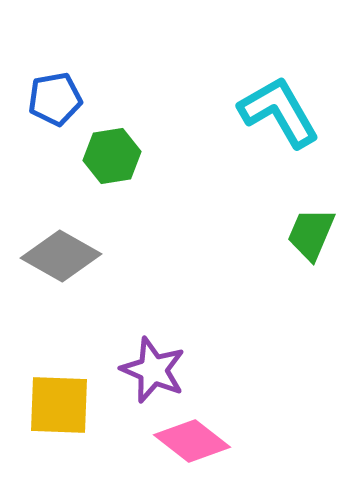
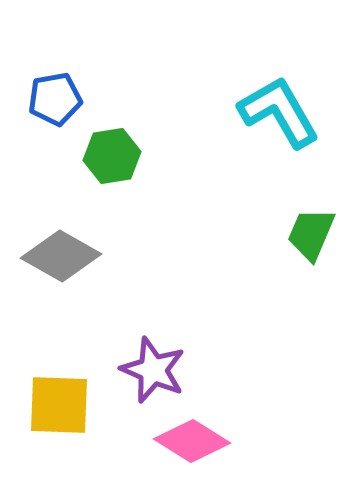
pink diamond: rotated 6 degrees counterclockwise
